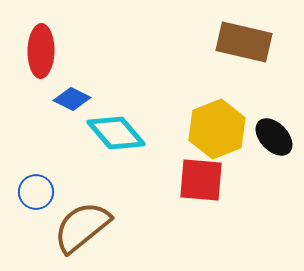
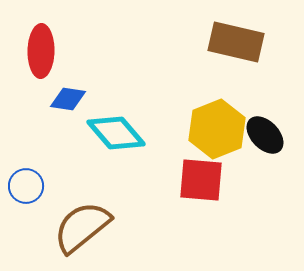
brown rectangle: moved 8 px left
blue diamond: moved 4 px left; rotated 18 degrees counterclockwise
black ellipse: moved 9 px left, 2 px up
blue circle: moved 10 px left, 6 px up
